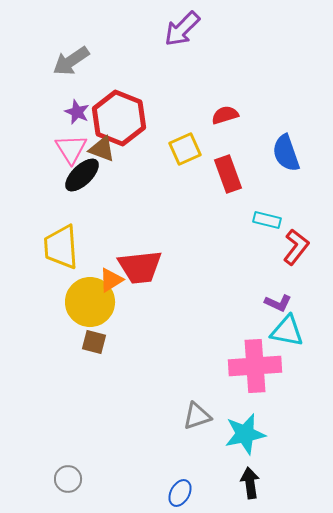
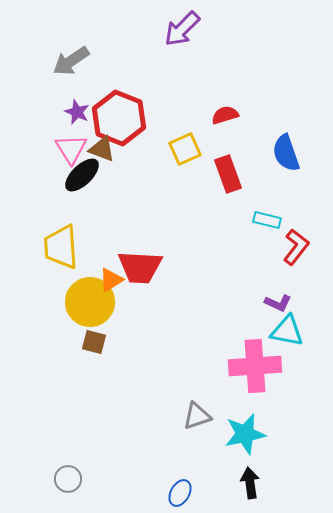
red trapezoid: rotated 9 degrees clockwise
